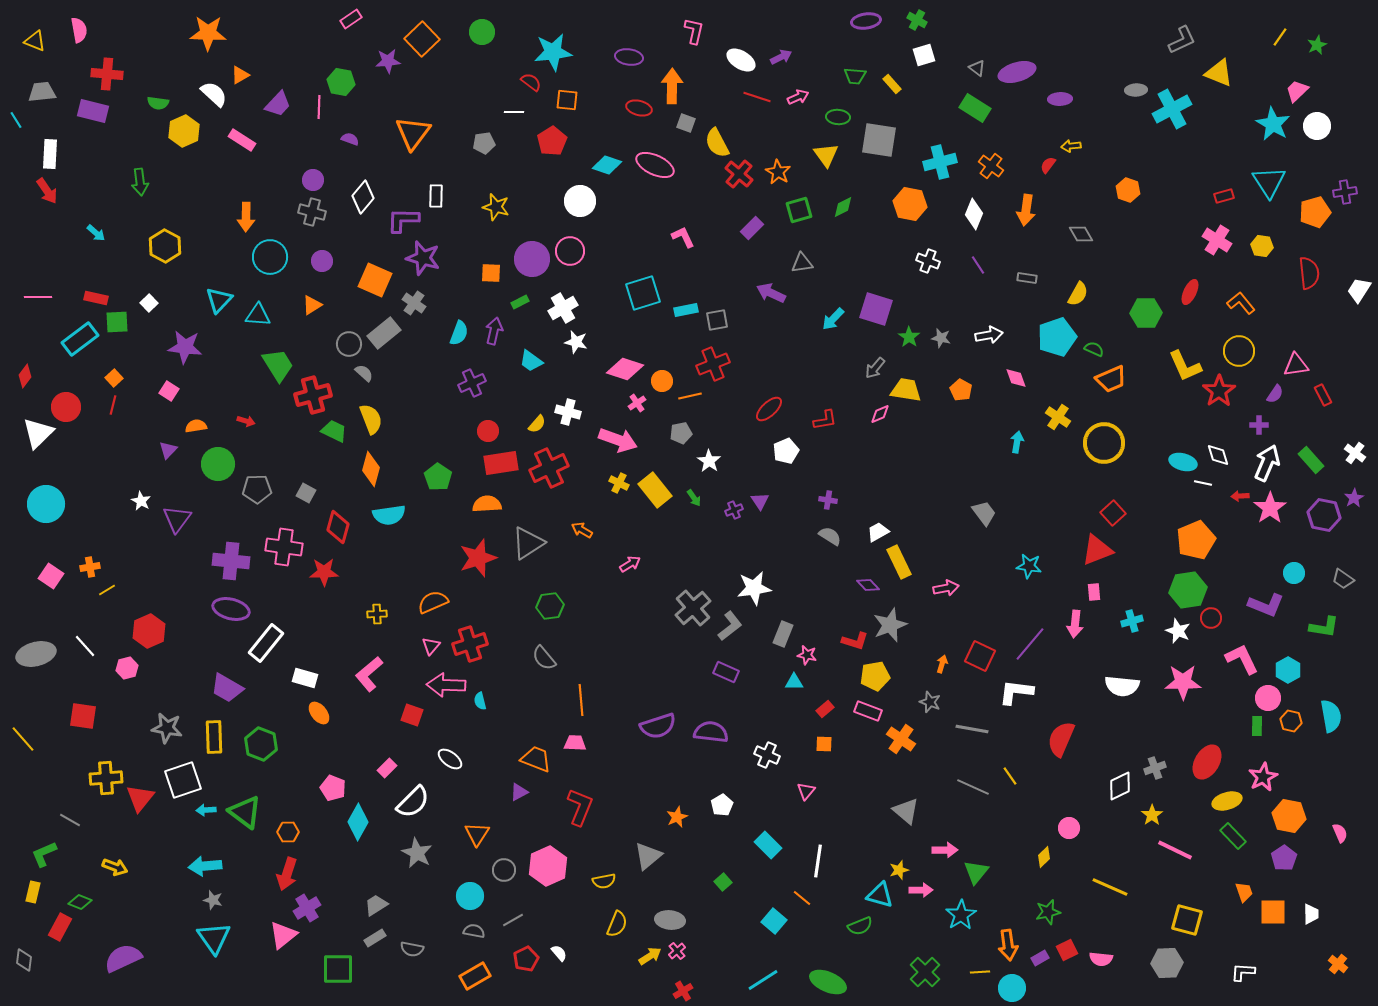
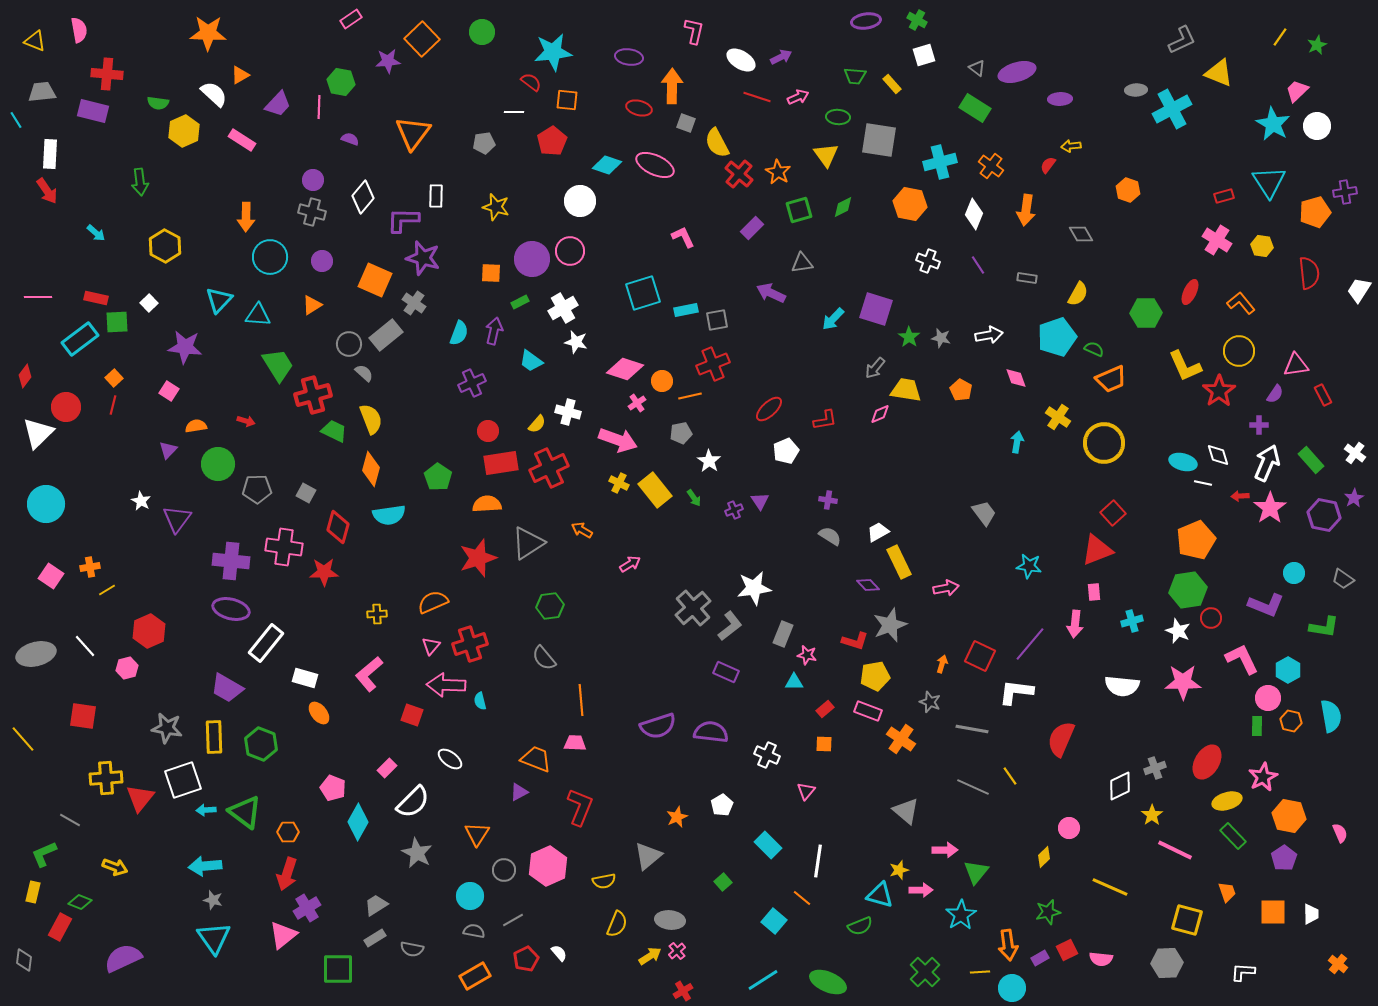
gray rectangle at (384, 333): moved 2 px right, 2 px down
orange trapezoid at (1244, 892): moved 17 px left
